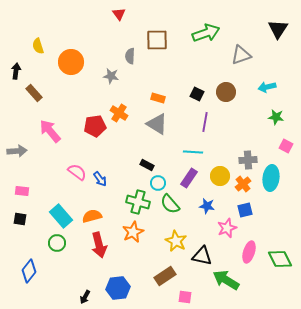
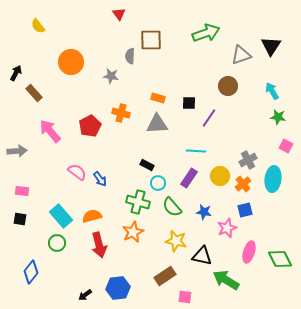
black triangle at (278, 29): moved 7 px left, 17 px down
brown square at (157, 40): moved 6 px left
yellow semicircle at (38, 46): moved 20 px up; rotated 21 degrees counterclockwise
black arrow at (16, 71): moved 2 px down; rotated 21 degrees clockwise
cyan arrow at (267, 87): moved 5 px right, 4 px down; rotated 72 degrees clockwise
brown circle at (226, 92): moved 2 px right, 6 px up
black square at (197, 94): moved 8 px left, 9 px down; rotated 24 degrees counterclockwise
orange cross at (119, 113): moved 2 px right; rotated 18 degrees counterclockwise
green star at (276, 117): moved 2 px right
purple line at (205, 122): moved 4 px right, 4 px up; rotated 24 degrees clockwise
gray triangle at (157, 124): rotated 35 degrees counterclockwise
red pentagon at (95, 126): moved 5 px left; rotated 20 degrees counterclockwise
cyan line at (193, 152): moved 3 px right, 1 px up
gray cross at (248, 160): rotated 24 degrees counterclockwise
cyan ellipse at (271, 178): moved 2 px right, 1 px down
green semicircle at (170, 204): moved 2 px right, 3 px down
blue star at (207, 206): moved 3 px left, 6 px down
yellow star at (176, 241): rotated 15 degrees counterclockwise
blue diamond at (29, 271): moved 2 px right, 1 px down
black arrow at (85, 297): moved 2 px up; rotated 24 degrees clockwise
